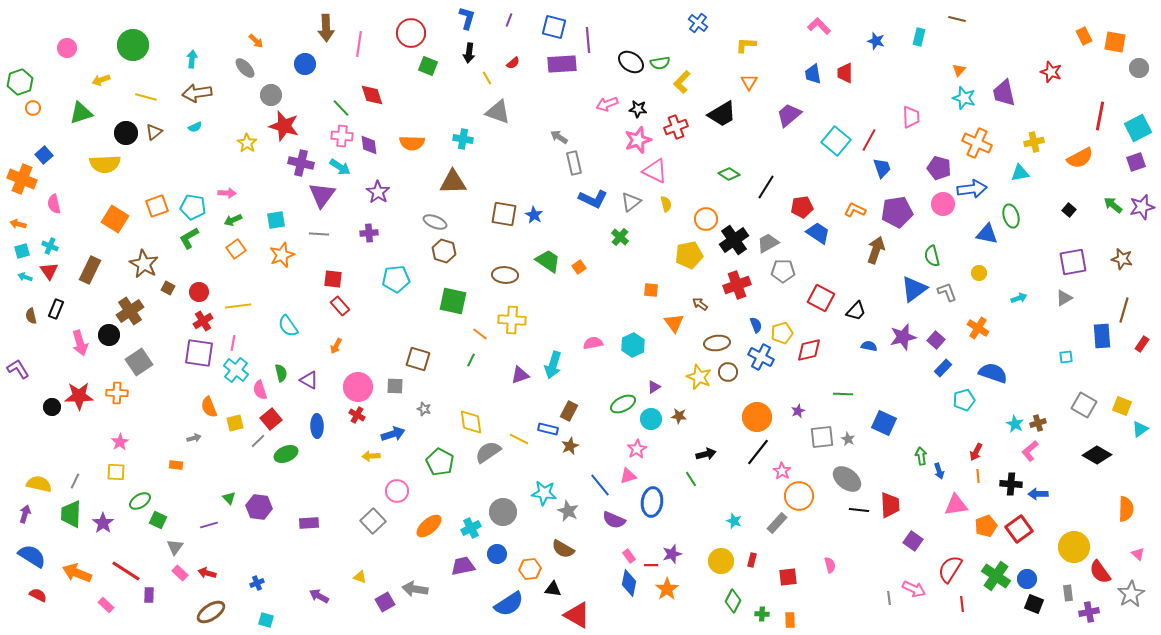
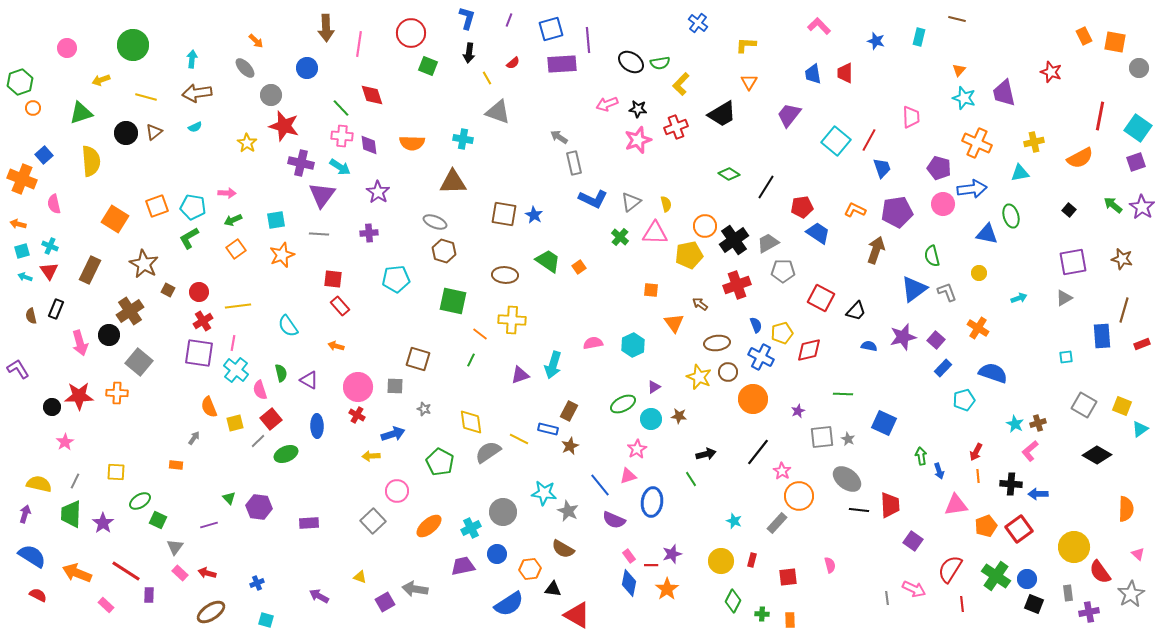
blue square at (554, 27): moved 3 px left, 2 px down; rotated 30 degrees counterclockwise
blue circle at (305, 64): moved 2 px right, 4 px down
yellow L-shape at (682, 82): moved 1 px left, 2 px down
purple trapezoid at (789, 115): rotated 12 degrees counterclockwise
cyan square at (1138, 128): rotated 28 degrees counterclockwise
yellow semicircle at (105, 164): moved 14 px left, 3 px up; rotated 92 degrees counterclockwise
pink triangle at (655, 171): moved 62 px down; rotated 24 degrees counterclockwise
purple star at (1142, 207): rotated 25 degrees counterclockwise
orange circle at (706, 219): moved 1 px left, 7 px down
brown square at (168, 288): moved 2 px down
red rectangle at (1142, 344): rotated 35 degrees clockwise
orange arrow at (336, 346): rotated 77 degrees clockwise
gray square at (139, 362): rotated 16 degrees counterclockwise
orange circle at (757, 417): moved 4 px left, 18 px up
gray arrow at (194, 438): rotated 40 degrees counterclockwise
pink star at (120, 442): moved 55 px left
gray line at (889, 598): moved 2 px left
